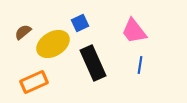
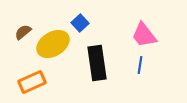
blue square: rotated 18 degrees counterclockwise
pink trapezoid: moved 10 px right, 4 px down
black rectangle: moved 4 px right; rotated 16 degrees clockwise
orange rectangle: moved 2 px left
